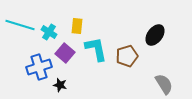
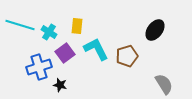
black ellipse: moved 5 px up
cyan L-shape: rotated 16 degrees counterclockwise
purple square: rotated 12 degrees clockwise
